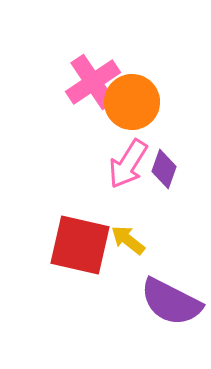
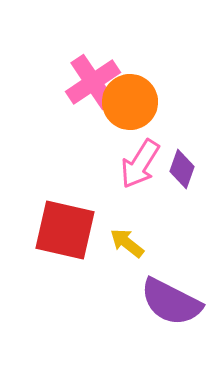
orange circle: moved 2 px left
pink arrow: moved 12 px right
purple diamond: moved 18 px right
yellow arrow: moved 1 px left, 3 px down
red square: moved 15 px left, 15 px up
